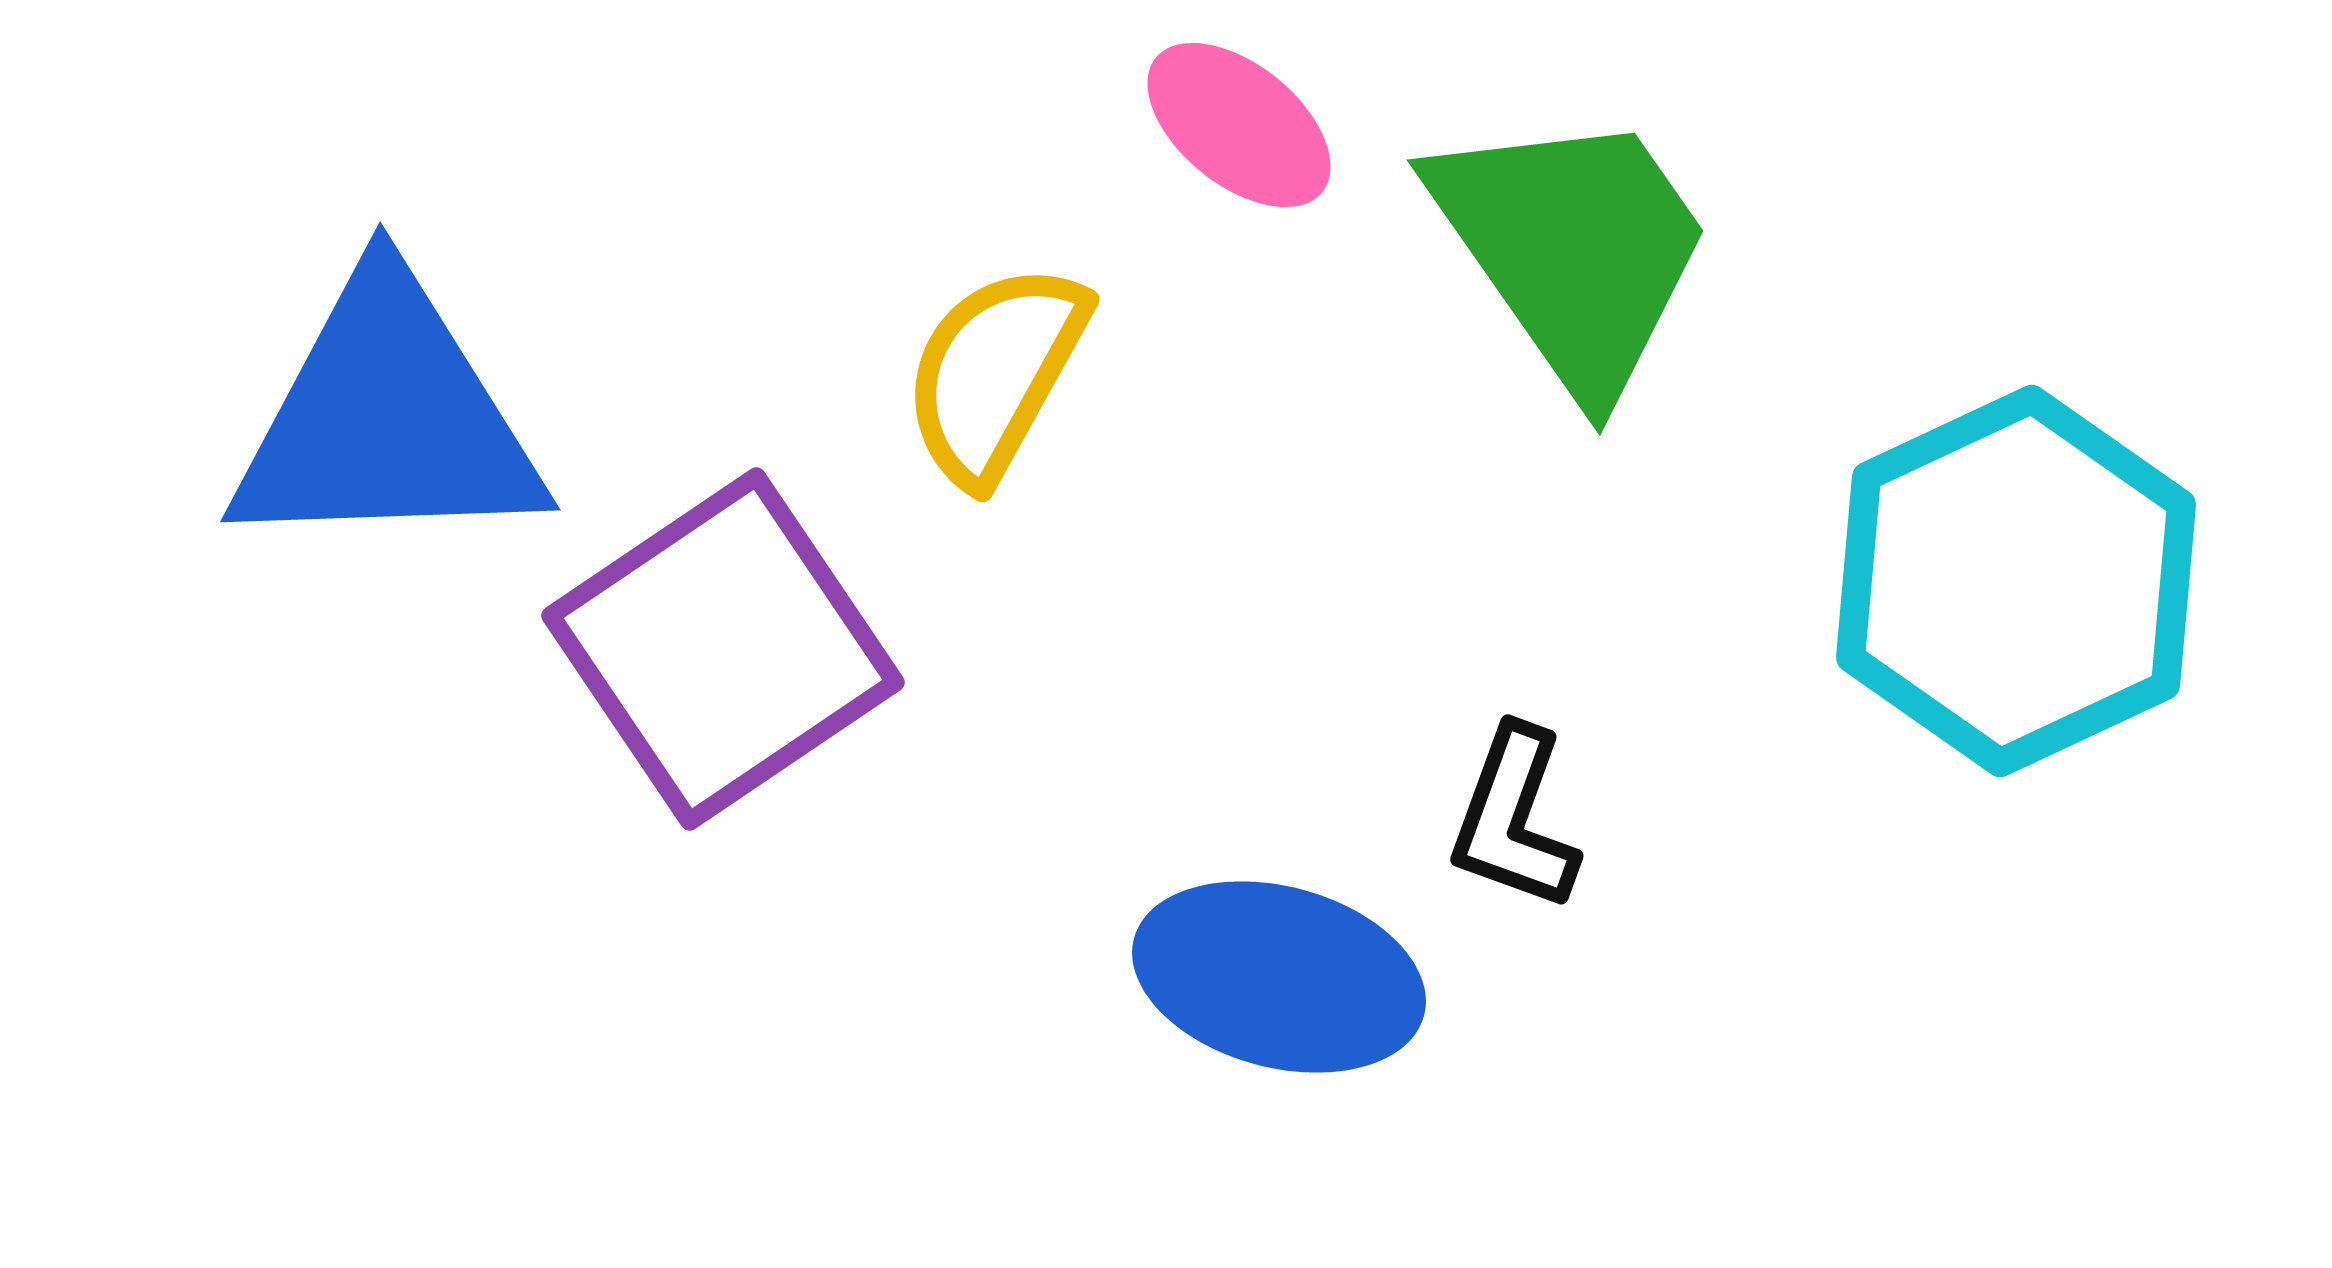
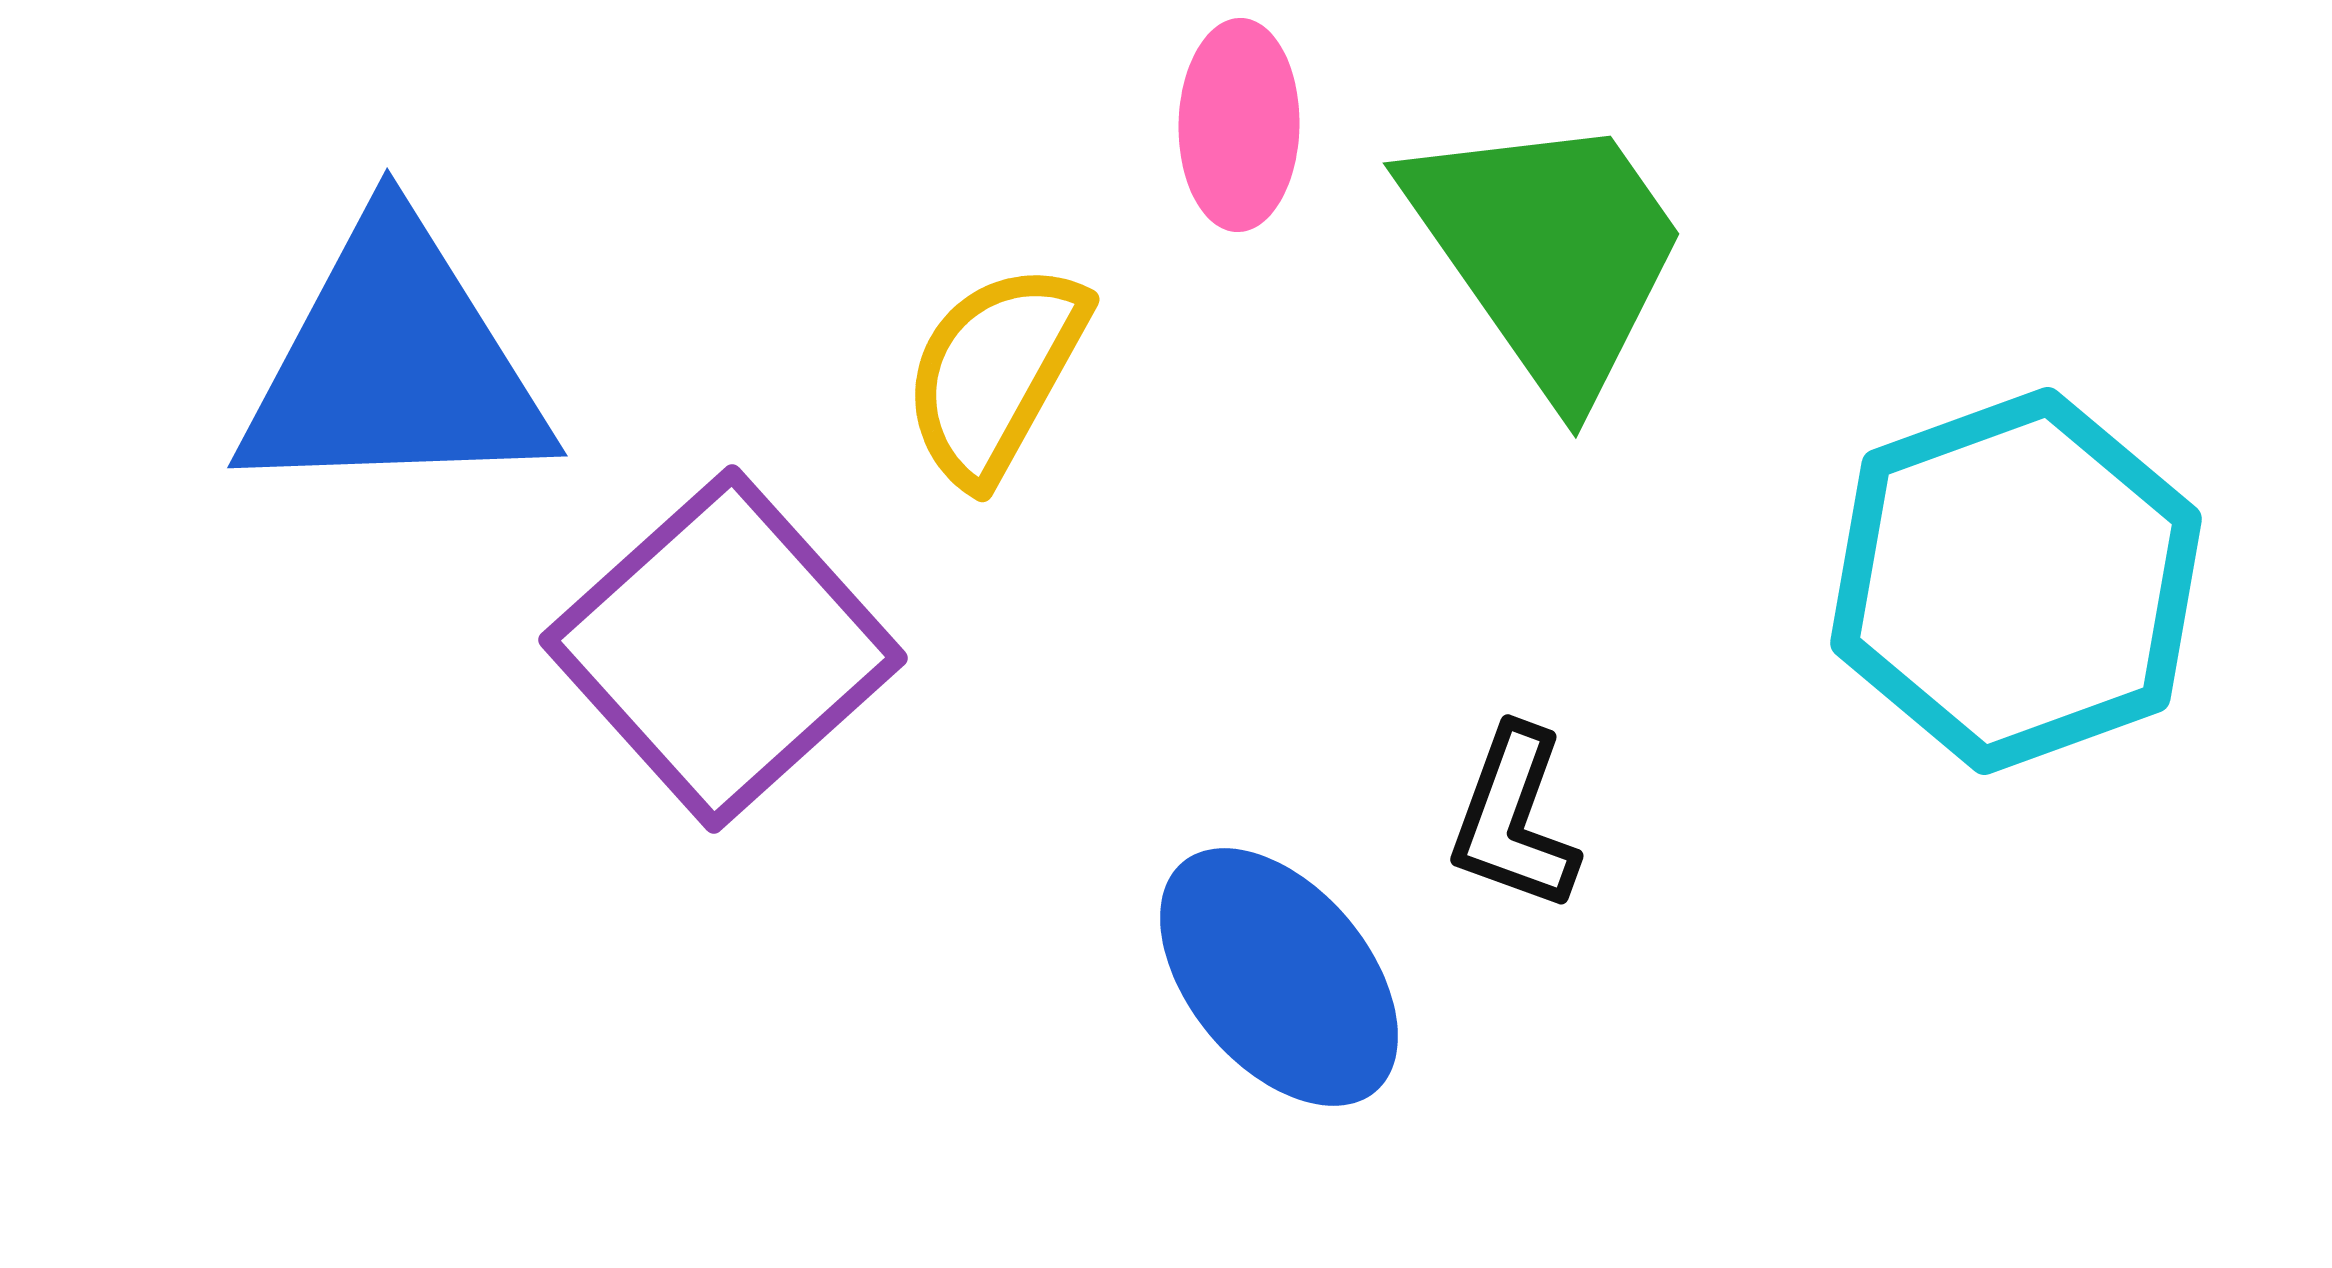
pink ellipse: rotated 52 degrees clockwise
green trapezoid: moved 24 px left, 3 px down
blue triangle: moved 7 px right, 54 px up
cyan hexagon: rotated 5 degrees clockwise
purple square: rotated 8 degrees counterclockwise
blue ellipse: rotated 35 degrees clockwise
